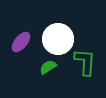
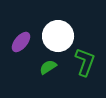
white circle: moved 3 px up
green L-shape: rotated 16 degrees clockwise
